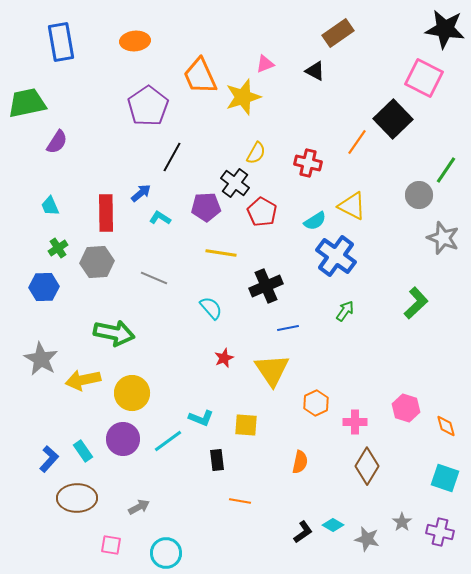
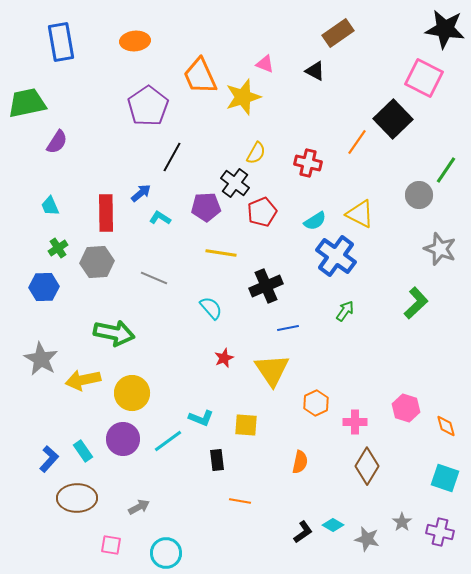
pink triangle at (265, 64): rotated 42 degrees clockwise
yellow triangle at (352, 206): moved 8 px right, 8 px down
red pentagon at (262, 212): rotated 20 degrees clockwise
gray star at (443, 238): moved 3 px left, 11 px down
